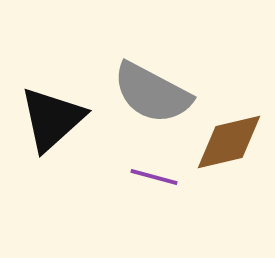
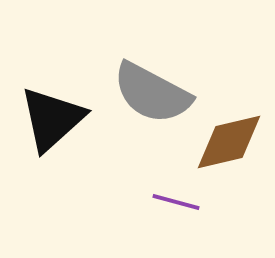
purple line: moved 22 px right, 25 px down
